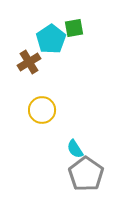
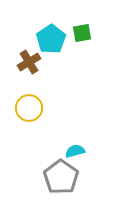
green square: moved 8 px right, 5 px down
yellow circle: moved 13 px left, 2 px up
cyan semicircle: moved 2 px down; rotated 108 degrees clockwise
gray pentagon: moved 25 px left, 3 px down
